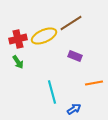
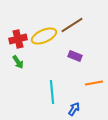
brown line: moved 1 px right, 2 px down
cyan line: rotated 10 degrees clockwise
blue arrow: rotated 24 degrees counterclockwise
